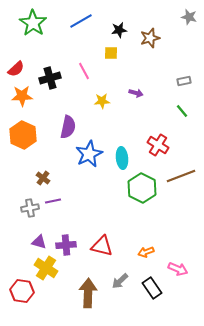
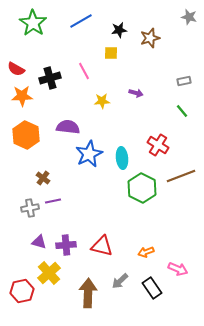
red semicircle: rotated 72 degrees clockwise
purple semicircle: rotated 95 degrees counterclockwise
orange hexagon: moved 3 px right
yellow cross: moved 3 px right, 5 px down; rotated 15 degrees clockwise
red hexagon: rotated 20 degrees counterclockwise
